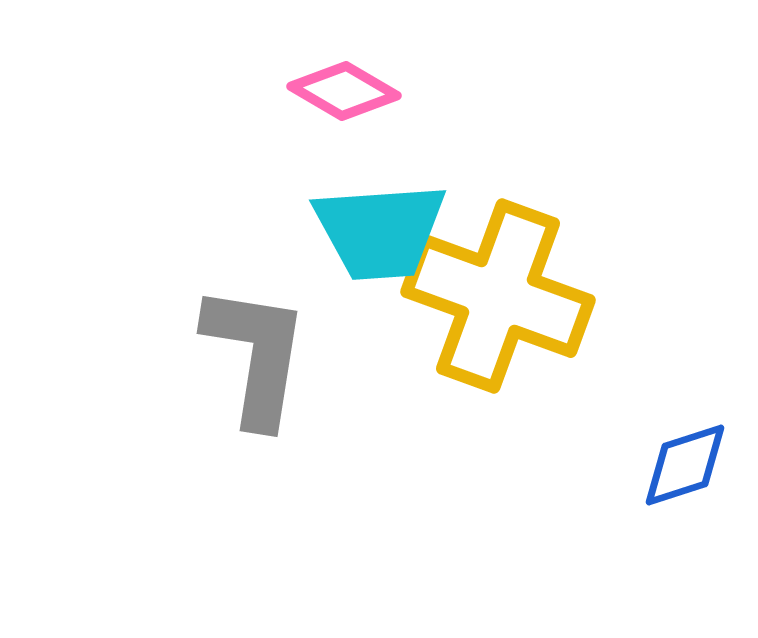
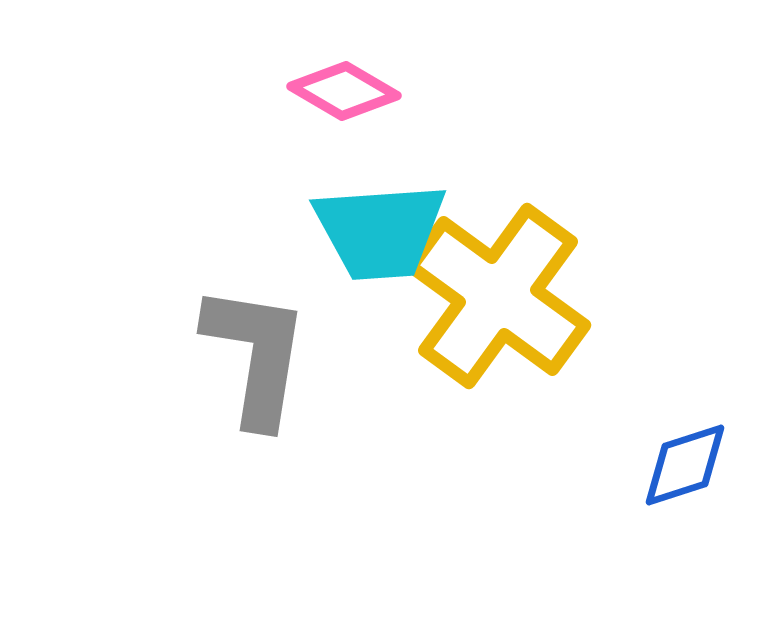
yellow cross: rotated 16 degrees clockwise
